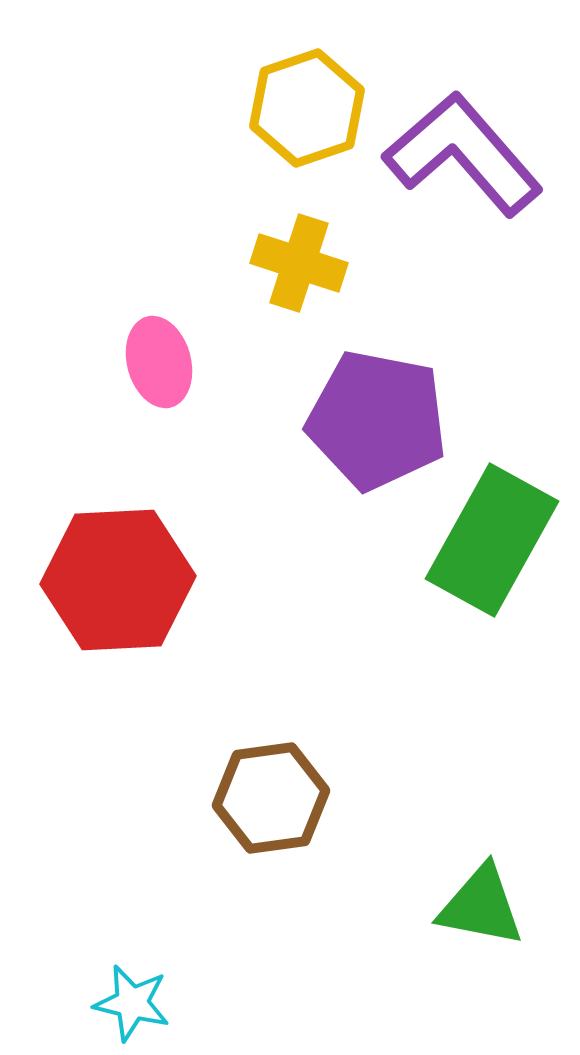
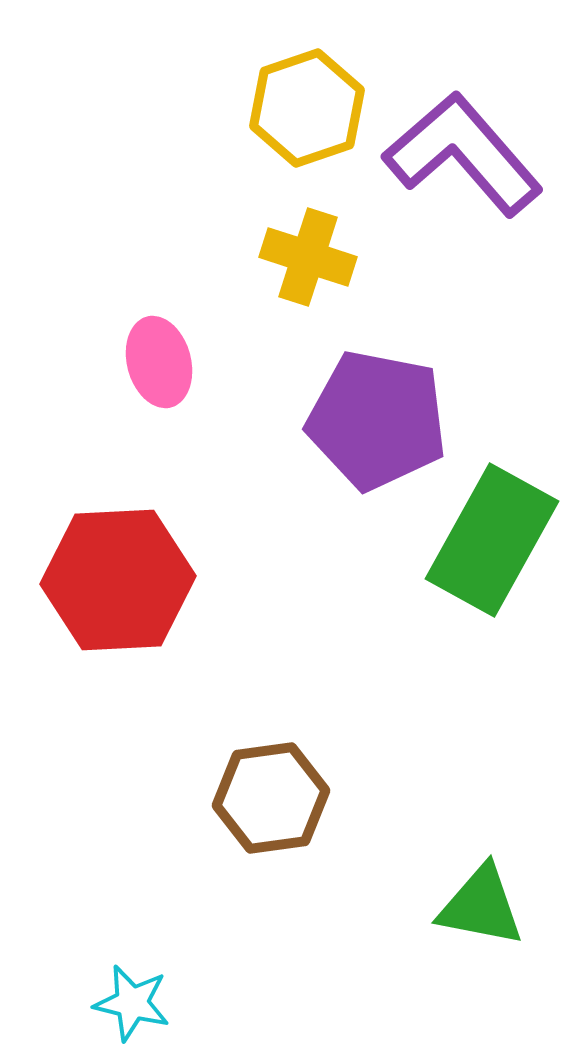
yellow cross: moved 9 px right, 6 px up
